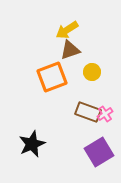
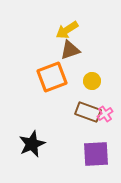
yellow circle: moved 9 px down
purple square: moved 3 px left, 2 px down; rotated 28 degrees clockwise
